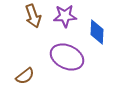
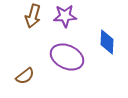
brown arrow: rotated 35 degrees clockwise
blue diamond: moved 10 px right, 10 px down
